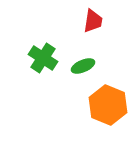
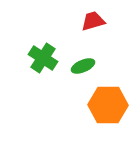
red trapezoid: rotated 115 degrees counterclockwise
orange hexagon: rotated 21 degrees counterclockwise
